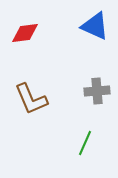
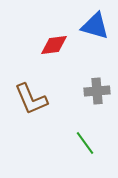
blue triangle: rotated 8 degrees counterclockwise
red diamond: moved 29 px right, 12 px down
green line: rotated 60 degrees counterclockwise
